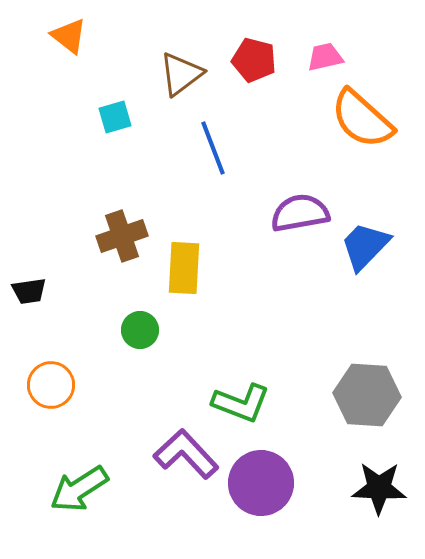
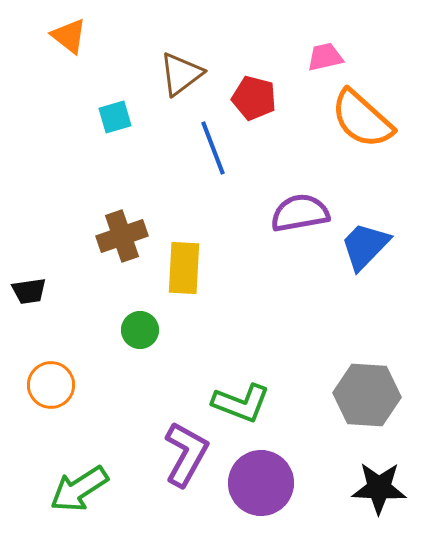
red pentagon: moved 38 px down
purple L-shape: rotated 72 degrees clockwise
